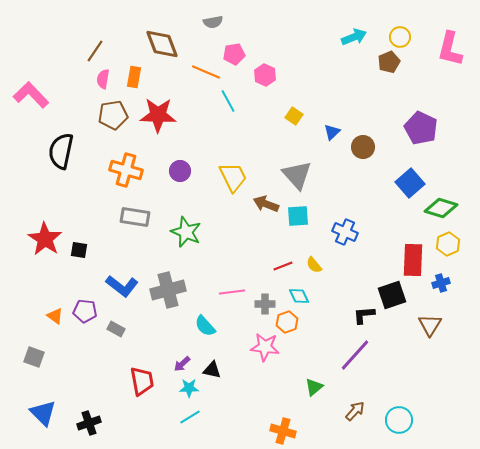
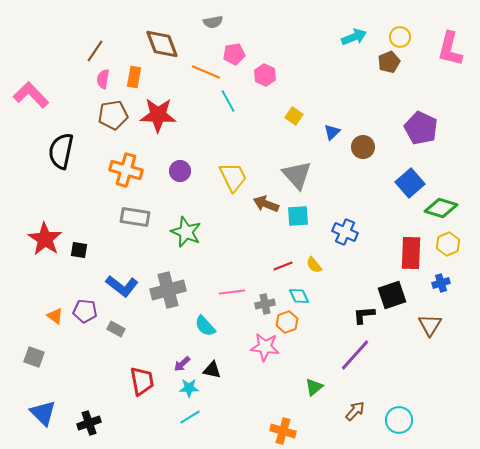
red rectangle at (413, 260): moved 2 px left, 7 px up
gray cross at (265, 304): rotated 12 degrees counterclockwise
